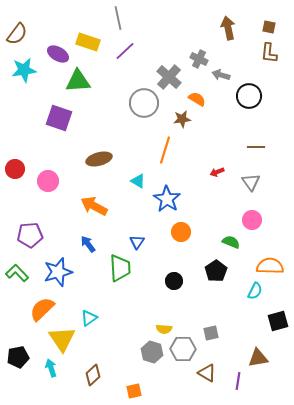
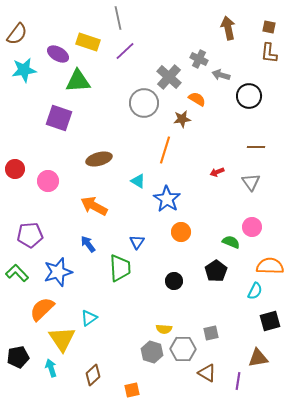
pink circle at (252, 220): moved 7 px down
black square at (278, 321): moved 8 px left
orange square at (134, 391): moved 2 px left, 1 px up
